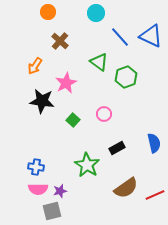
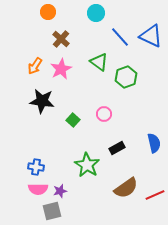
brown cross: moved 1 px right, 2 px up
pink star: moved 5 px left, 14 px up
